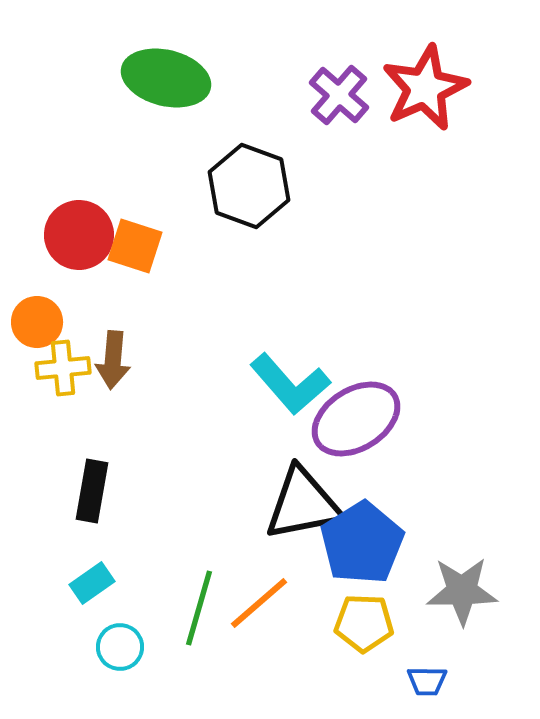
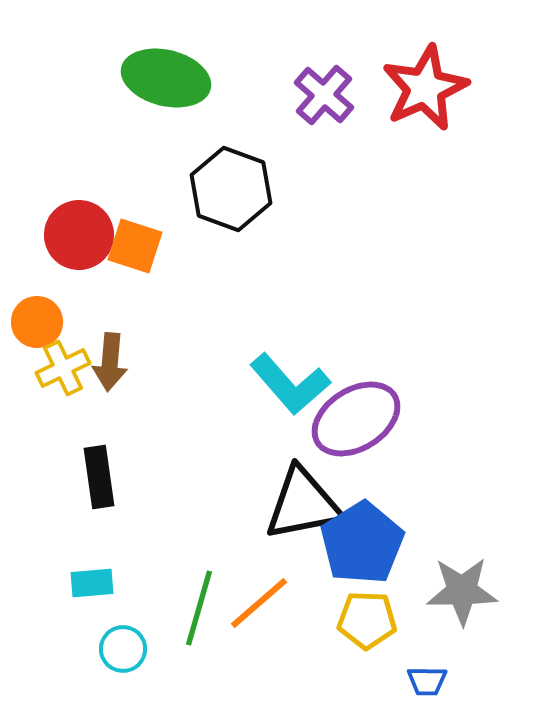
purple cross: moved 15 px left
black hexagon: moved 18 px left, 3 px down
brown arrow: moved 3 px left, 2 px down
yellow cross: rotated 20 degrees counterclockwise
black rectangle: moved 7 px right, 14 px up; rotated 18 degrees counterclockwise
cyan rectangle: rotated 30 degrees clockwise
yellow pentagon: moved 3 px right, 3 px up
cyan circle: moved 3 px right, 2 px down
